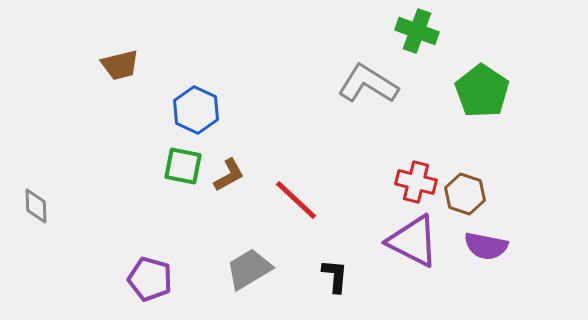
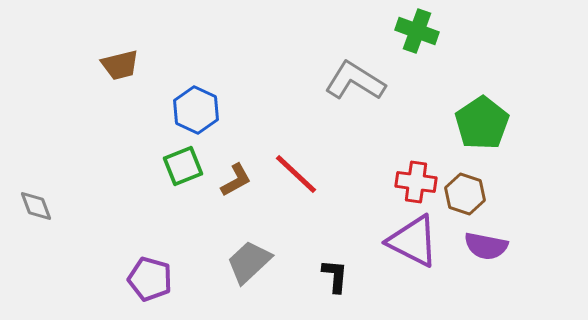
gray L-shape: moved 13 px left, 3 px up
green pentagon: moved 32 px down; rotated 4 degrees clockwise
green square: rotated 33 degrees counterclockwise
brown L-shape: moved 7 px right, 5 px down
red cross: rotated 6 degrees counterclockwise
red line: moved 26 px up
gray diamond: rotated 18 degrees counterclockwise
gray trapezoid: moved 7 px up; rotated 12 degrees counterclockwise
